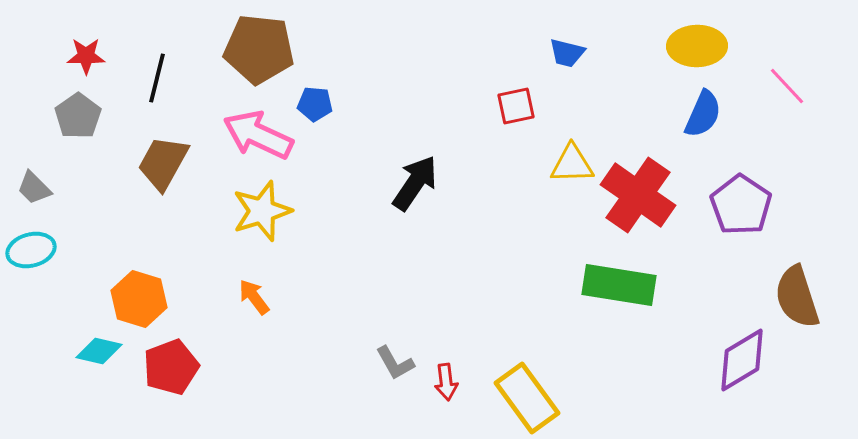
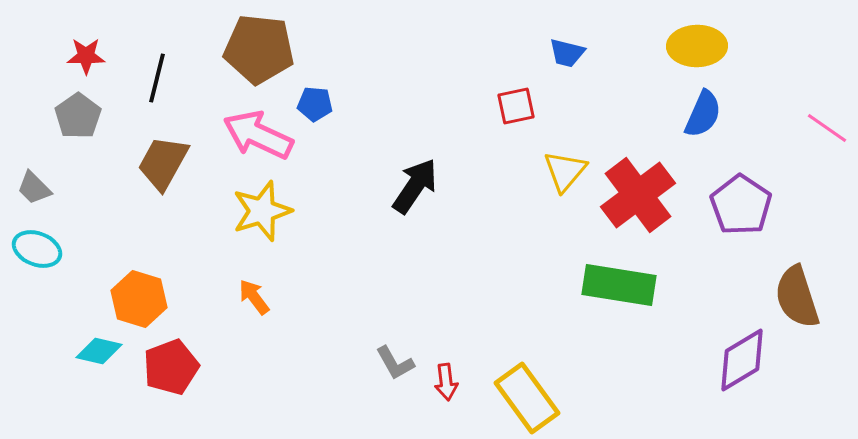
pink line: moved 40 px right, 42 px down; rotated 12 degrees counterclockwise
yellow triangle: moved 7 px left, 7 px down; rotated 48 degrees counterclockwise
black arrow: moved 3 px down
red cross: rotated 18 degrees clockwise
cyan ellipse: moved 6 px right, 1 px up; rotated 36 degrees clockwise
